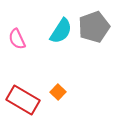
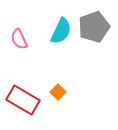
cyan semicircle: rotated 8 degrees counterclockwise
pink semicircle: moved 2 px right
